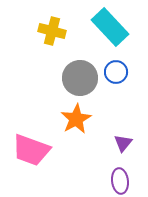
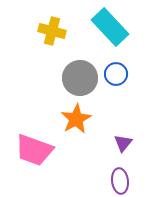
blue circle: moved 2 px down
pink trapezoid: moved 3 px right
